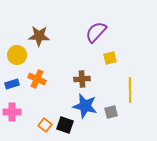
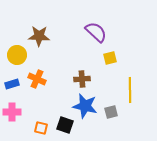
purple semicircle: rotated 90 degrees clockwise
orange square: moved 4 px left, 3 px down; rotated 24 degrees counterclockwise
